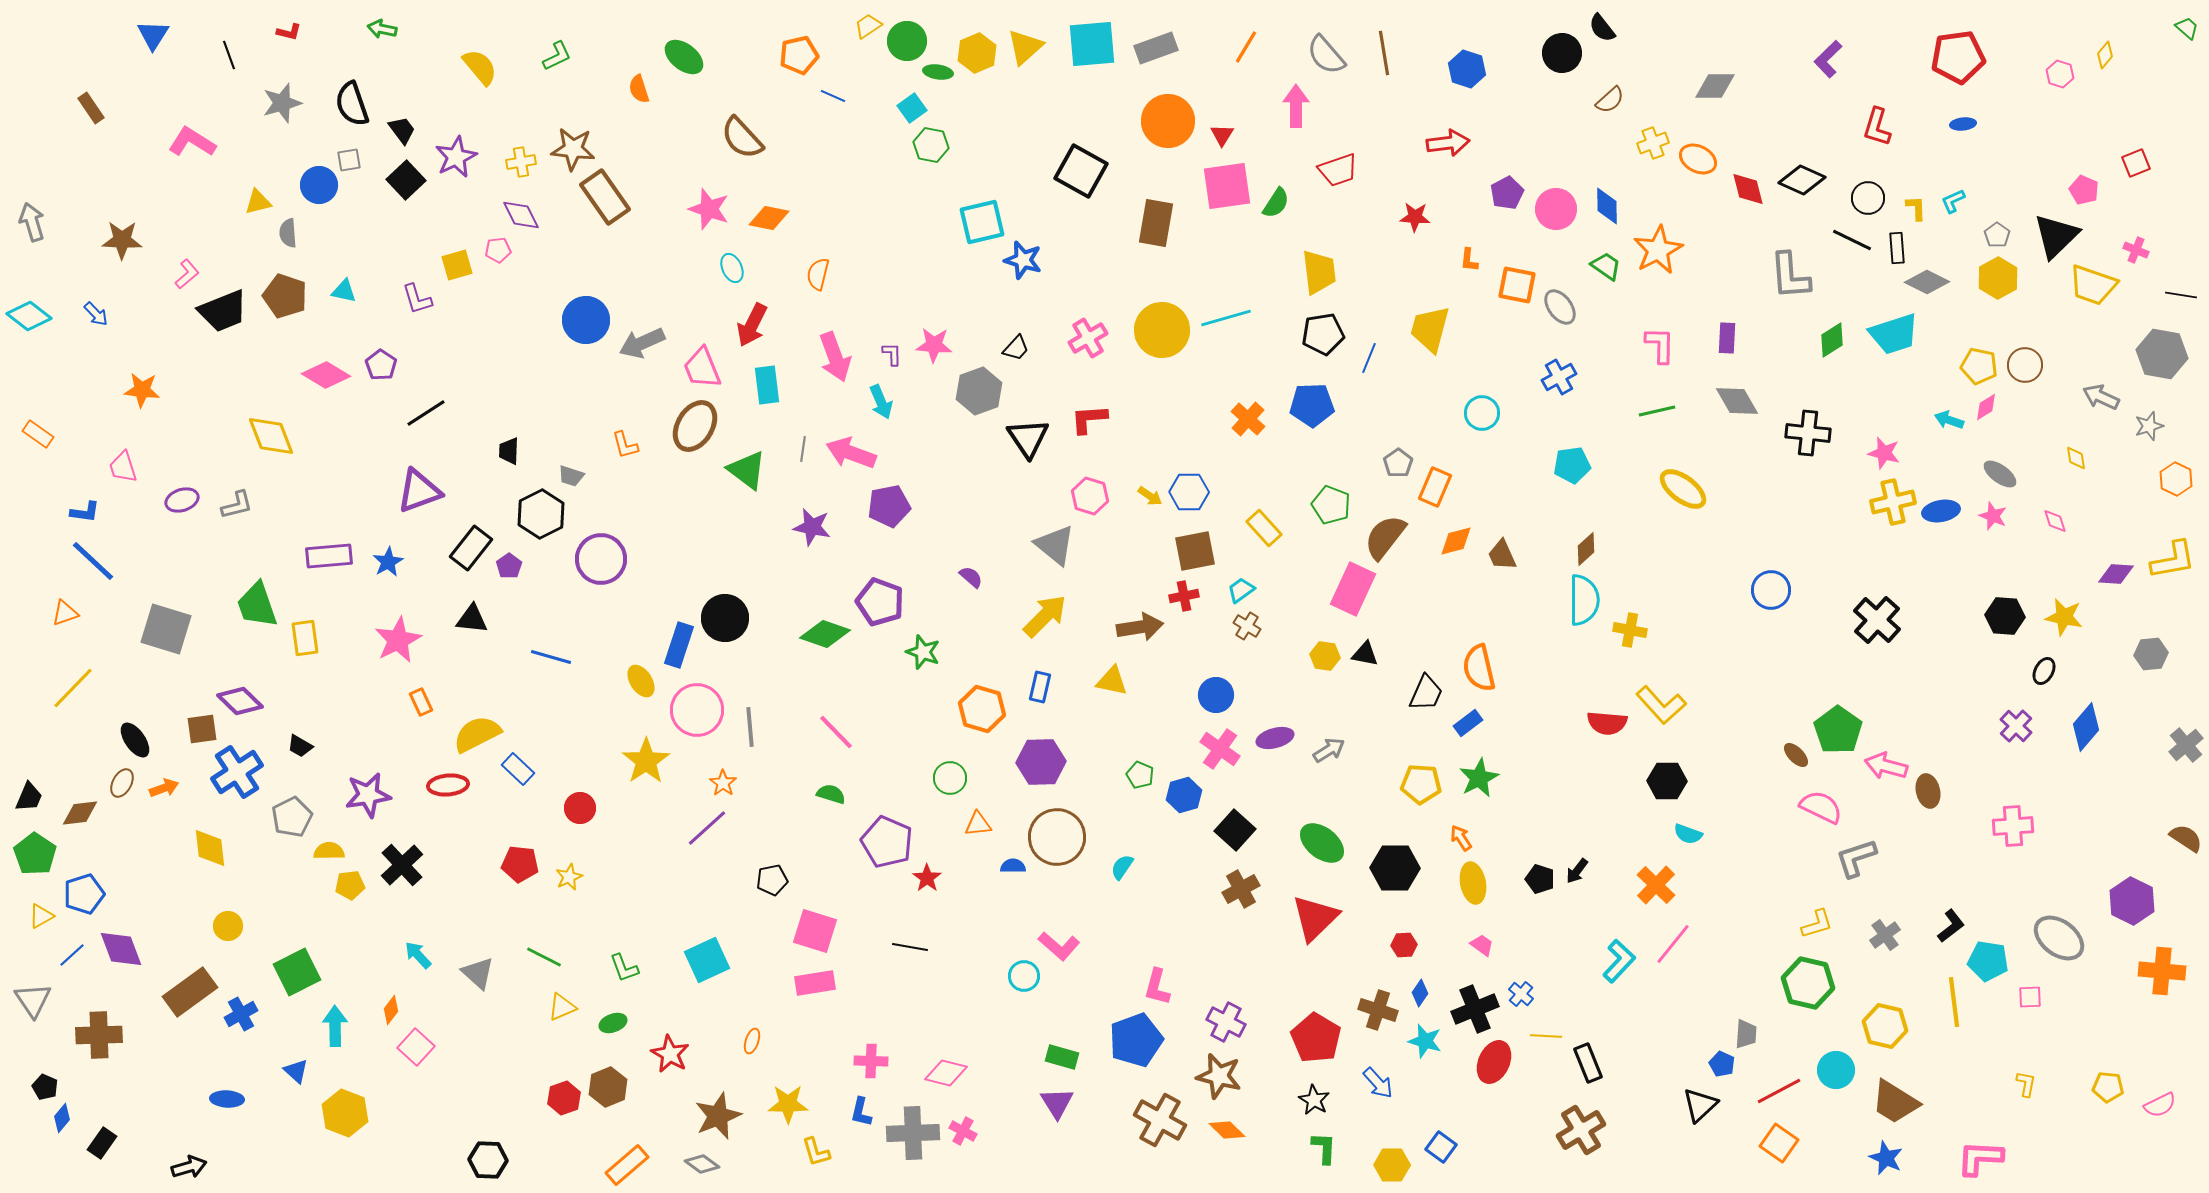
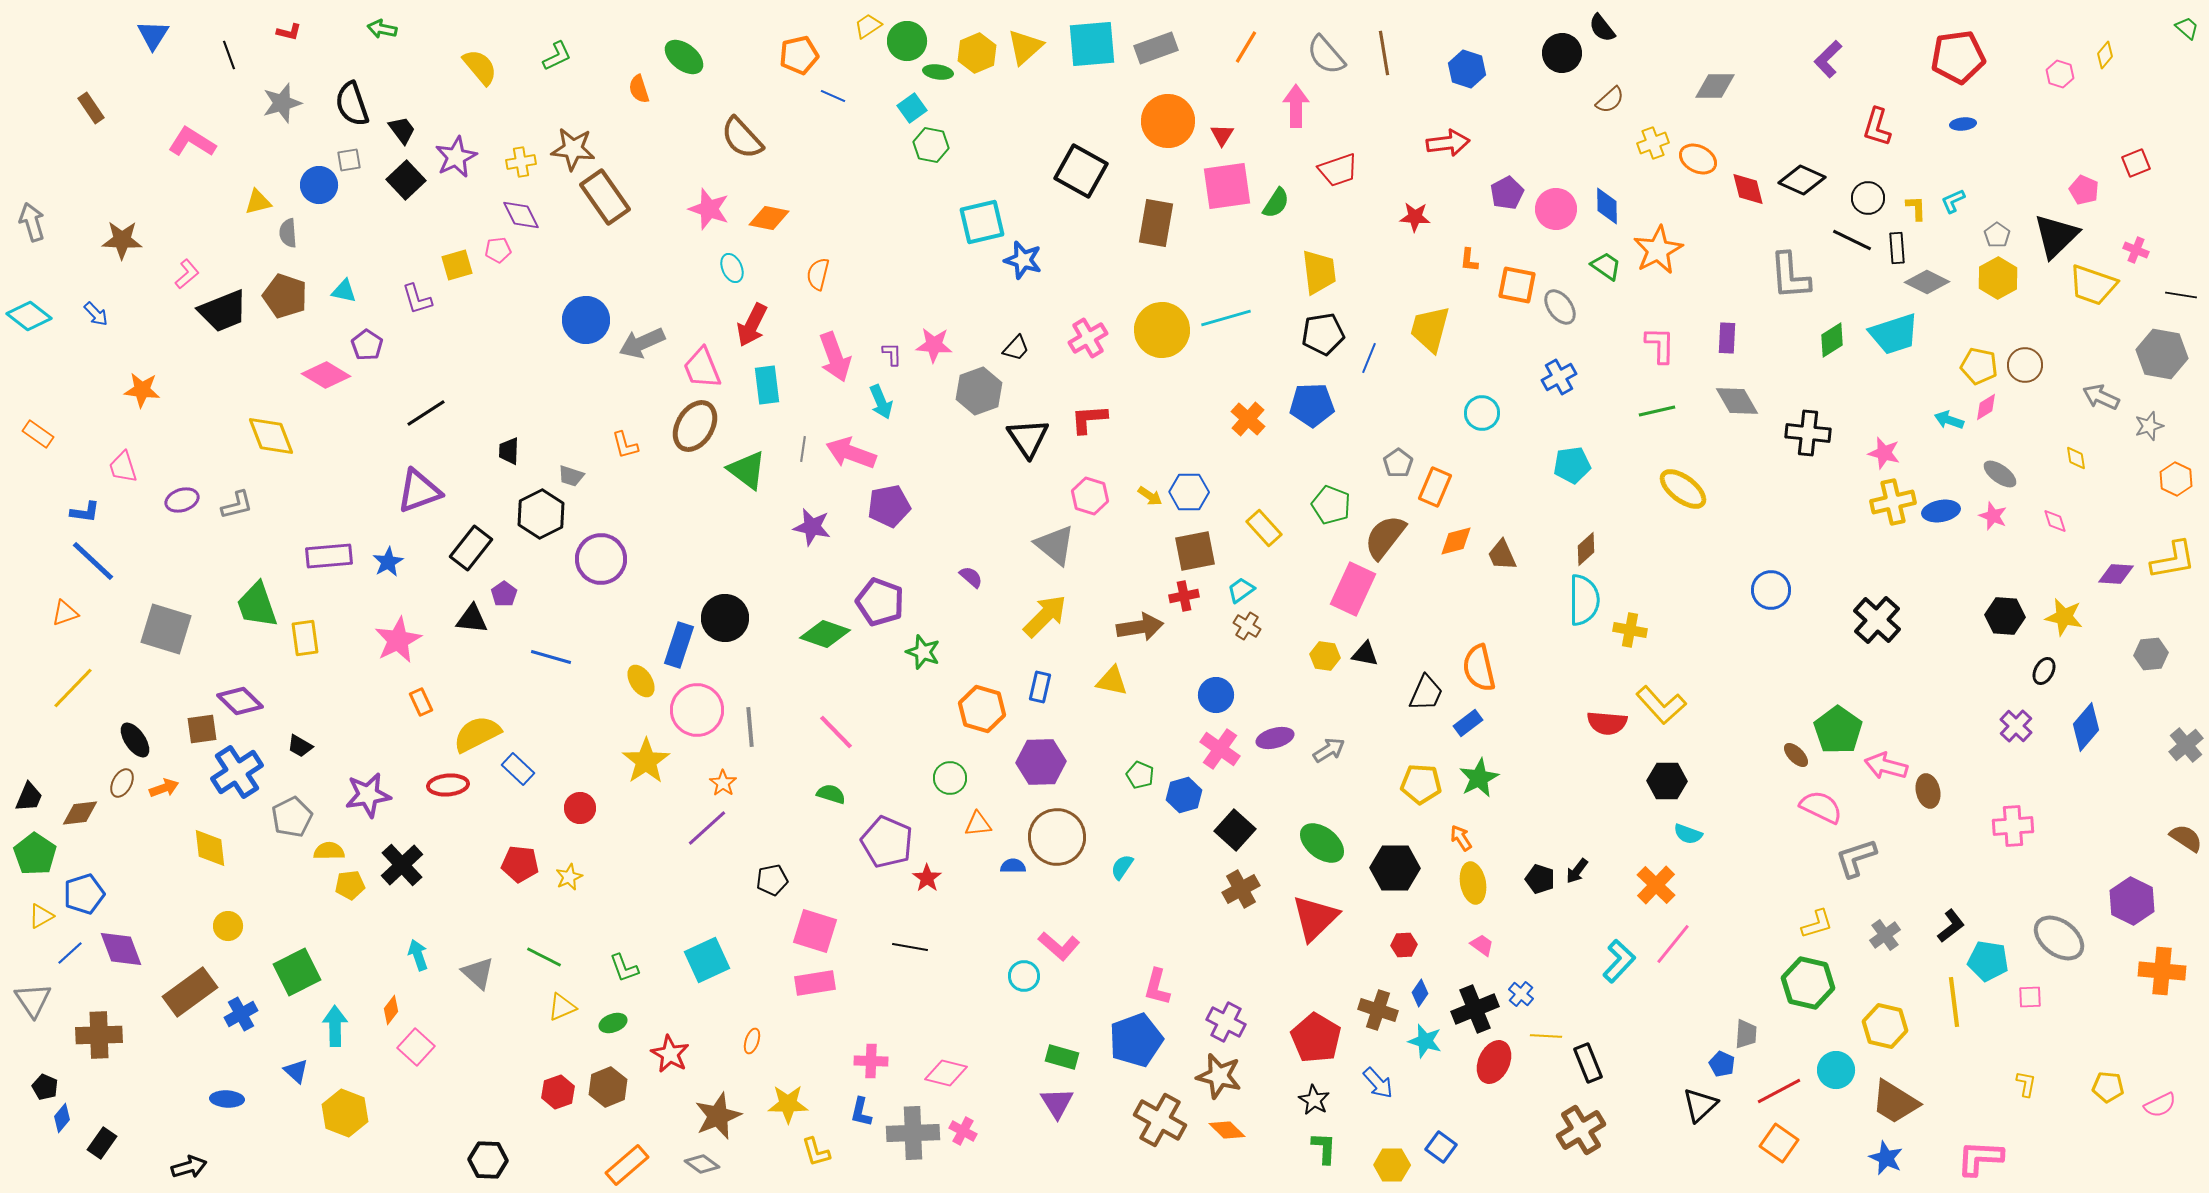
purple pentagon at (381, 365): moved 14 px left, 20 px up
purple pentagon at (509, 566): moved 5 px left, 28 px down
blue line at (72, 955): moved 2 px left, 2 px up
cyan arrow at (418, 955): rotated 24 degrees clockwise
red hexagon at (564, 1098): moved 6 px left, 6 px up
